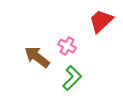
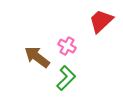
green L-shape: moved 6 px left
